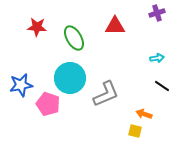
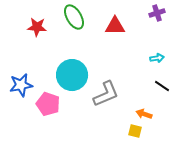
green ellipse: moved 21 px up
cyan circle: moved 2 px right, 3 px up
